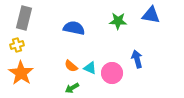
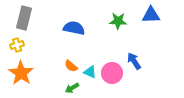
blue triangle: rotated 12 degrees counterclockwise
blue arrow: moved 3 px left, 2 px down; rotated 18 degrees counterclockwise
cyan triangle: moved 4 px down
